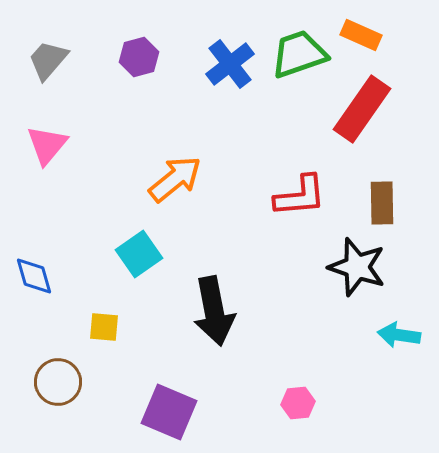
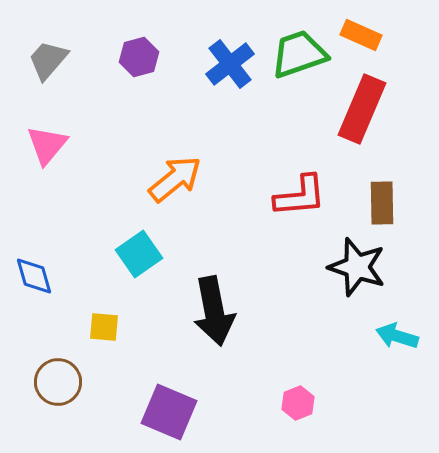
red rectangle: rotated 12 degrees counterclockwise
cyan arrow: moved 2 px left, 1 px down; rotated 9 degrees clockwise
pink hexagon: rotated 16 degrees counterclockwise
